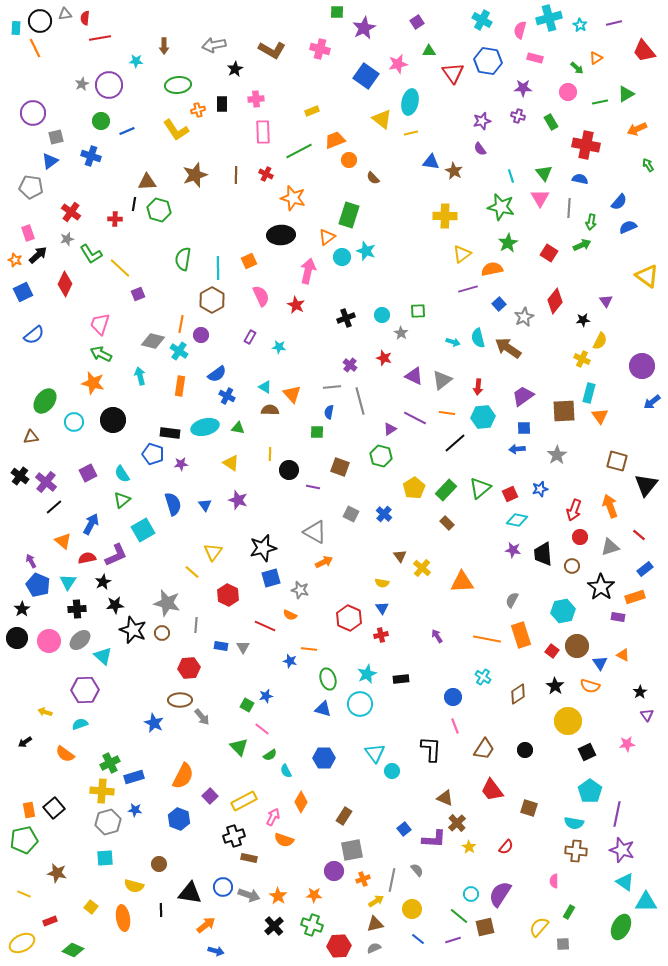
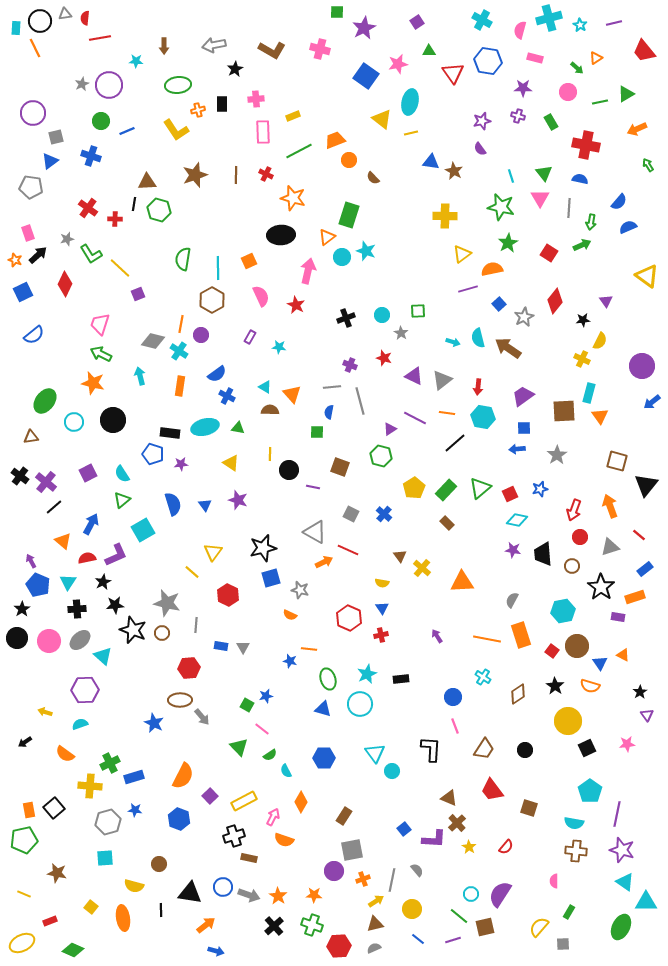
yellow rectangle at (312, 111): moved 19 px left, 5 px down
red cross at (71, 212): moved 17 px right, 4 px up
purple cross at (350, 365): rotated 16 degrees counterclockwise
cyan hexagon at (483, 417): rotated 15 degrees clockwise
red line at (265, 626): moved 83 px right, 76 px up
black square at (587, 752): moved 4 px up
yellow cross at (102, 791): moved 12 px left, 5 px up
brown triangle at (445, 798): moved 4 px right
